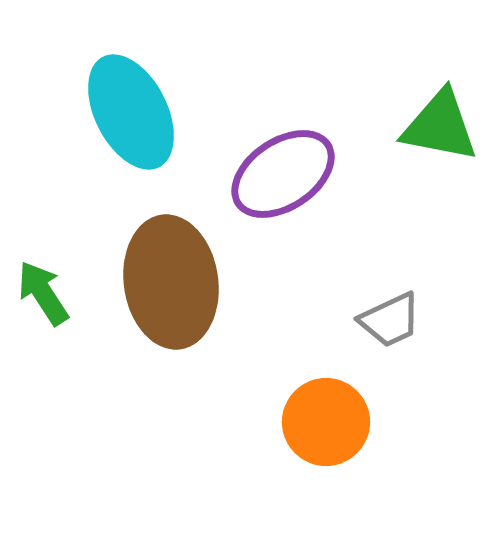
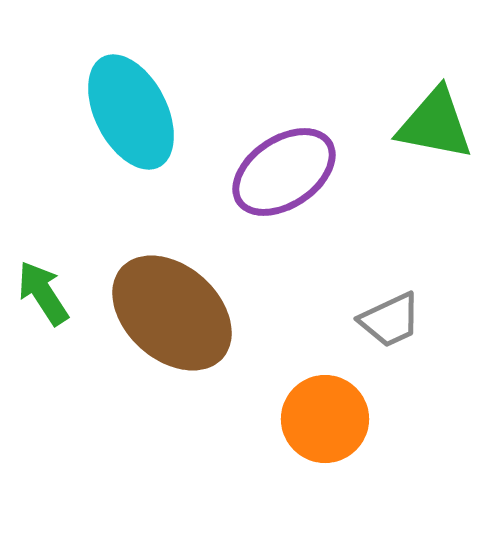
green triangle: moved 5 px left, 2 px up
purple ellipse: moved 1 px right, 2 px up
brown ellipse: moved 1 px right, 31 px down; rotated 40 degrees counterclockwise
orange circle: moved 1 px left, 3 px up
